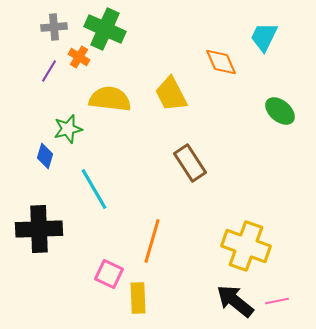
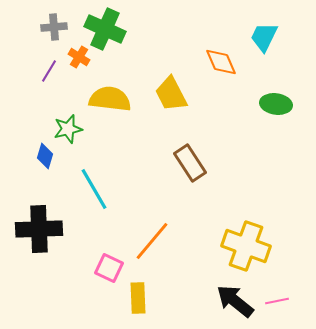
green ellipse: moved 4 px left, 7 px up; rotated 32 degrees counterclockwise
orange line: rotated 24 degrees clockwise
pink square: moved 6 px up
